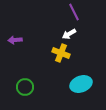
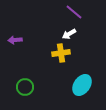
purple line: rotated 24 degrees counterclockwise
yellow cross: rotated 30 degrees counterclockwise
cyan ellipse: moved 1 px right, 1 px down; rotated 35 degrees counterclockwise
